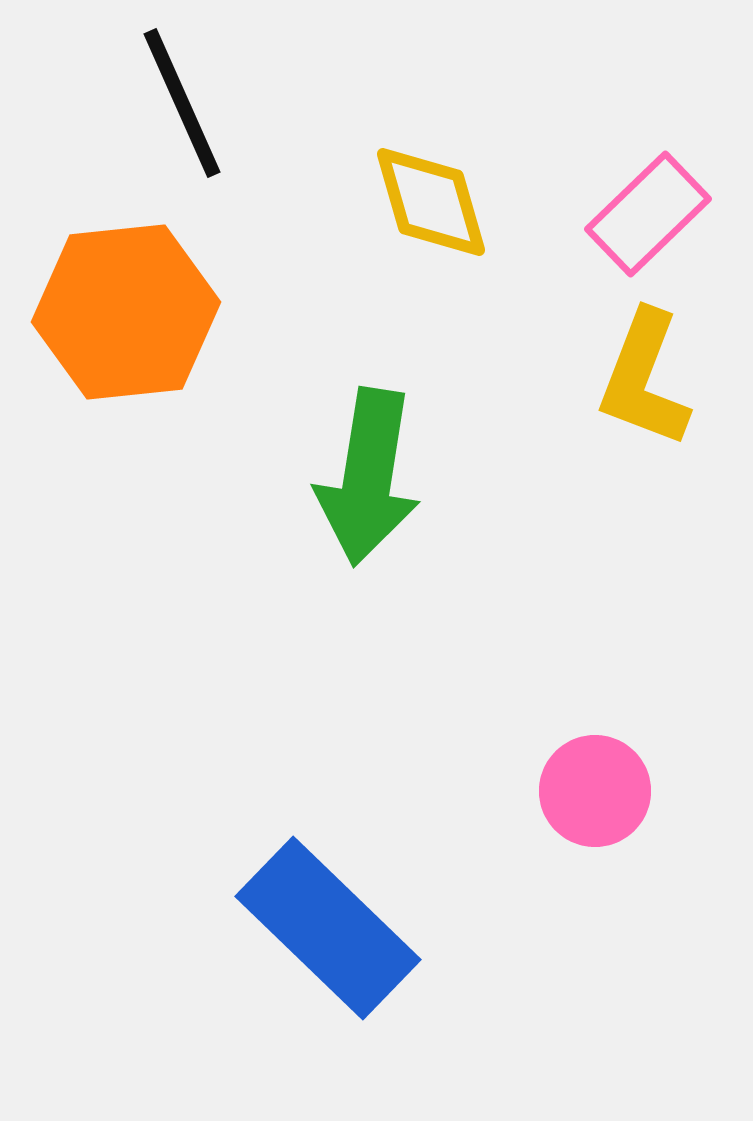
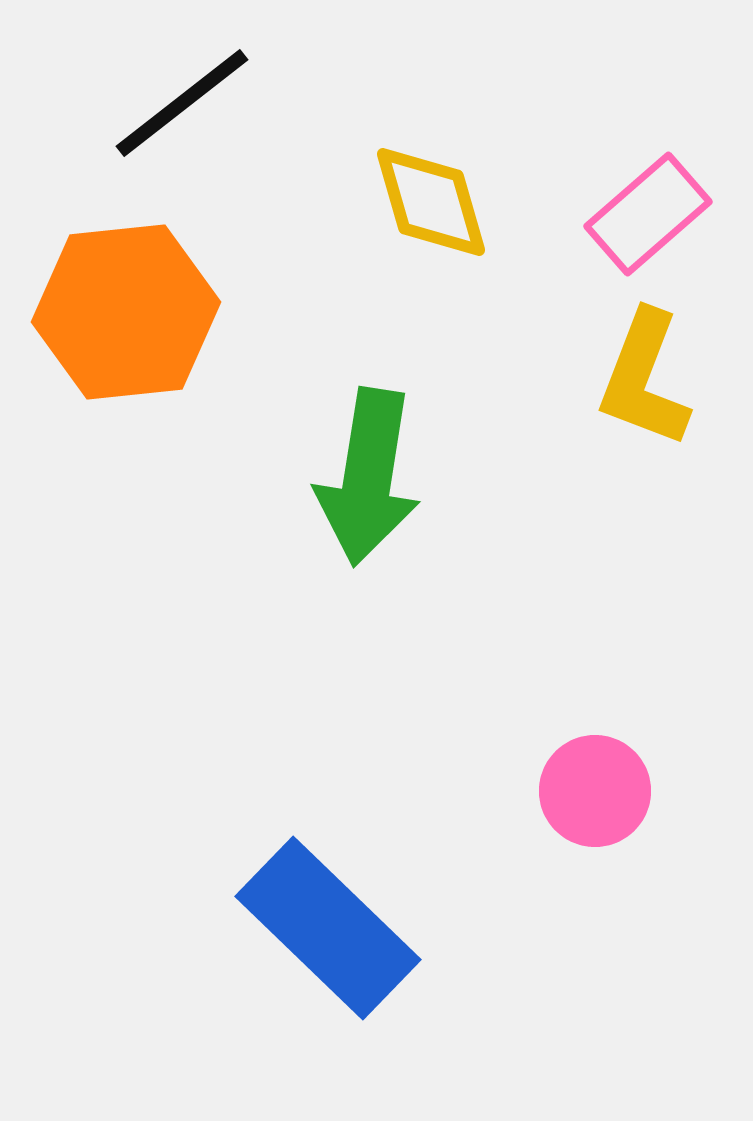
black line: rotated 76 degrees clockwise
pink rectangle: rotated 3 degrees clockwise
